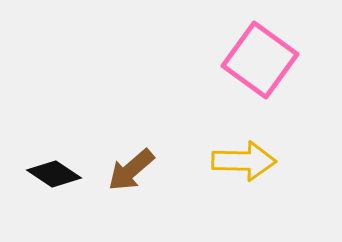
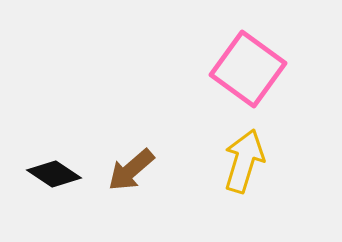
pink square: moved 12 px left, 9 px down
yellow arrow: rotated 74 degrees counterclockwise
